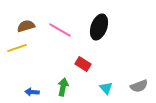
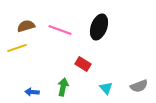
pink line: rotated 10 degrees counterclockwise
